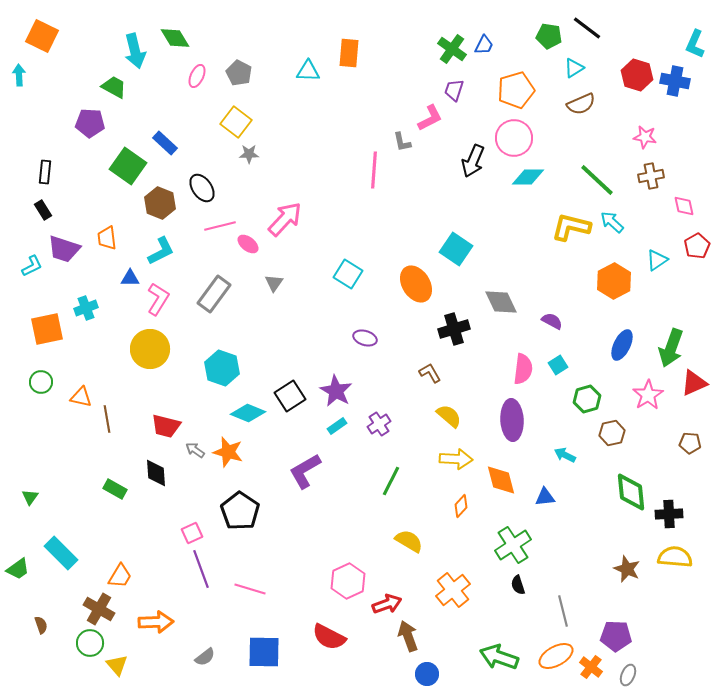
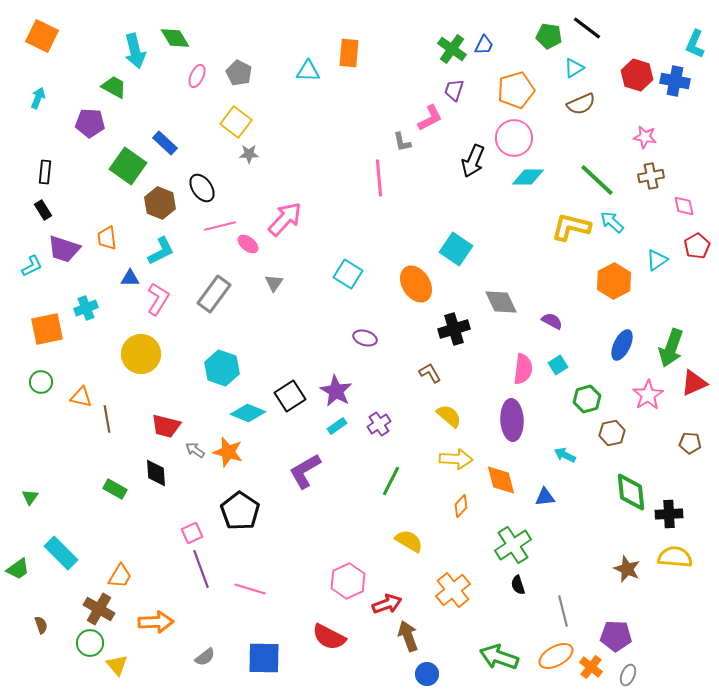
cyan arrow at (19, 75): moved 19 px right, 23 px down; rotated 25 degrees clockwise
pink line at (374, 170): moved 5 px right, 8 px down; rotated 9 degrees counterclockwise
yellow circle at (150, 349): moved 9 px left, 5 px down
blue square at (264, 652): moved 6 px down
